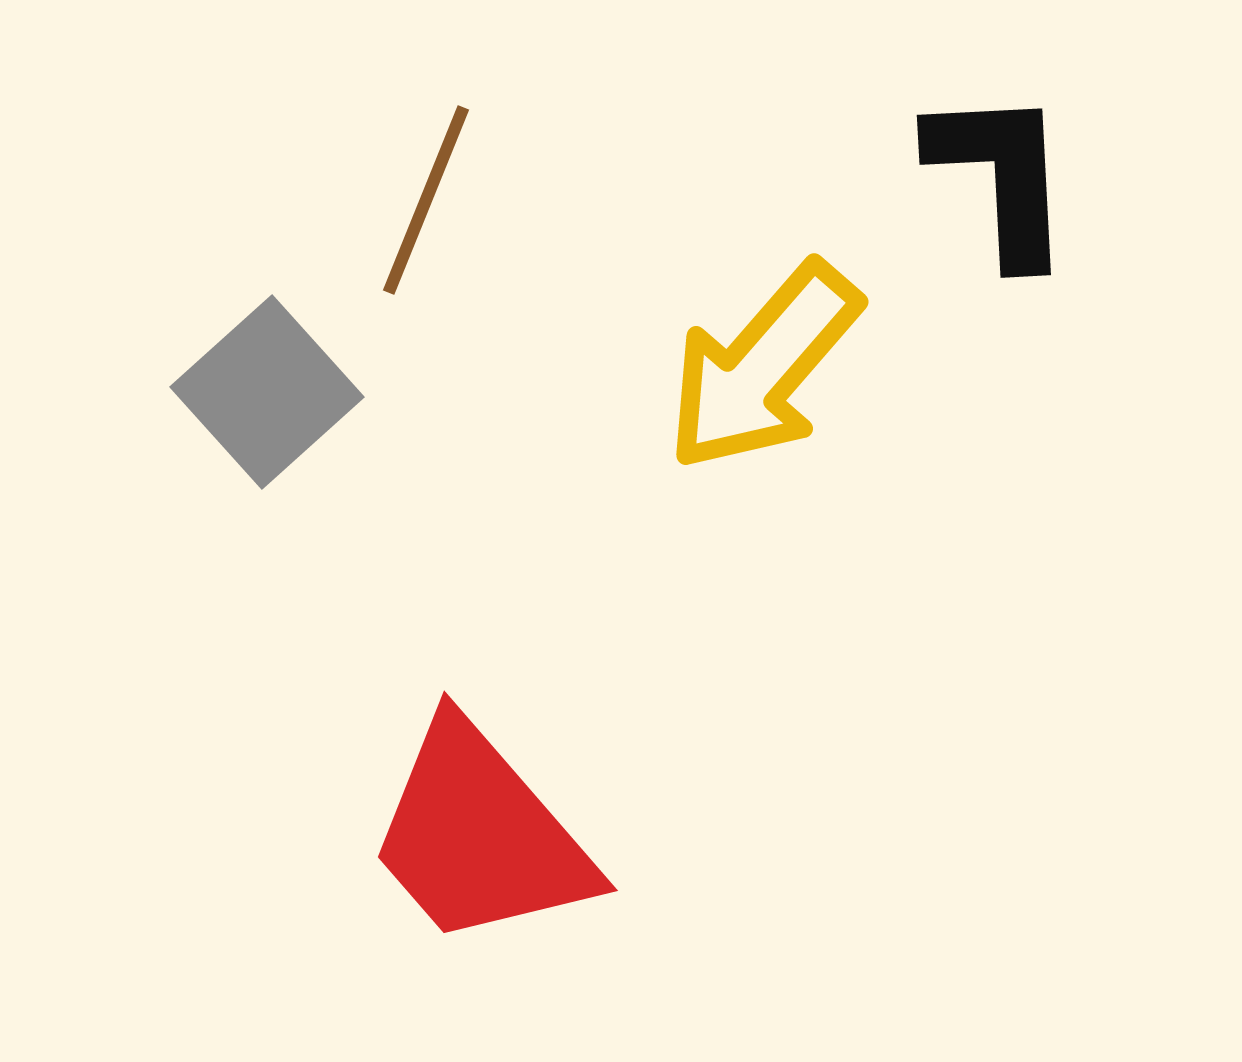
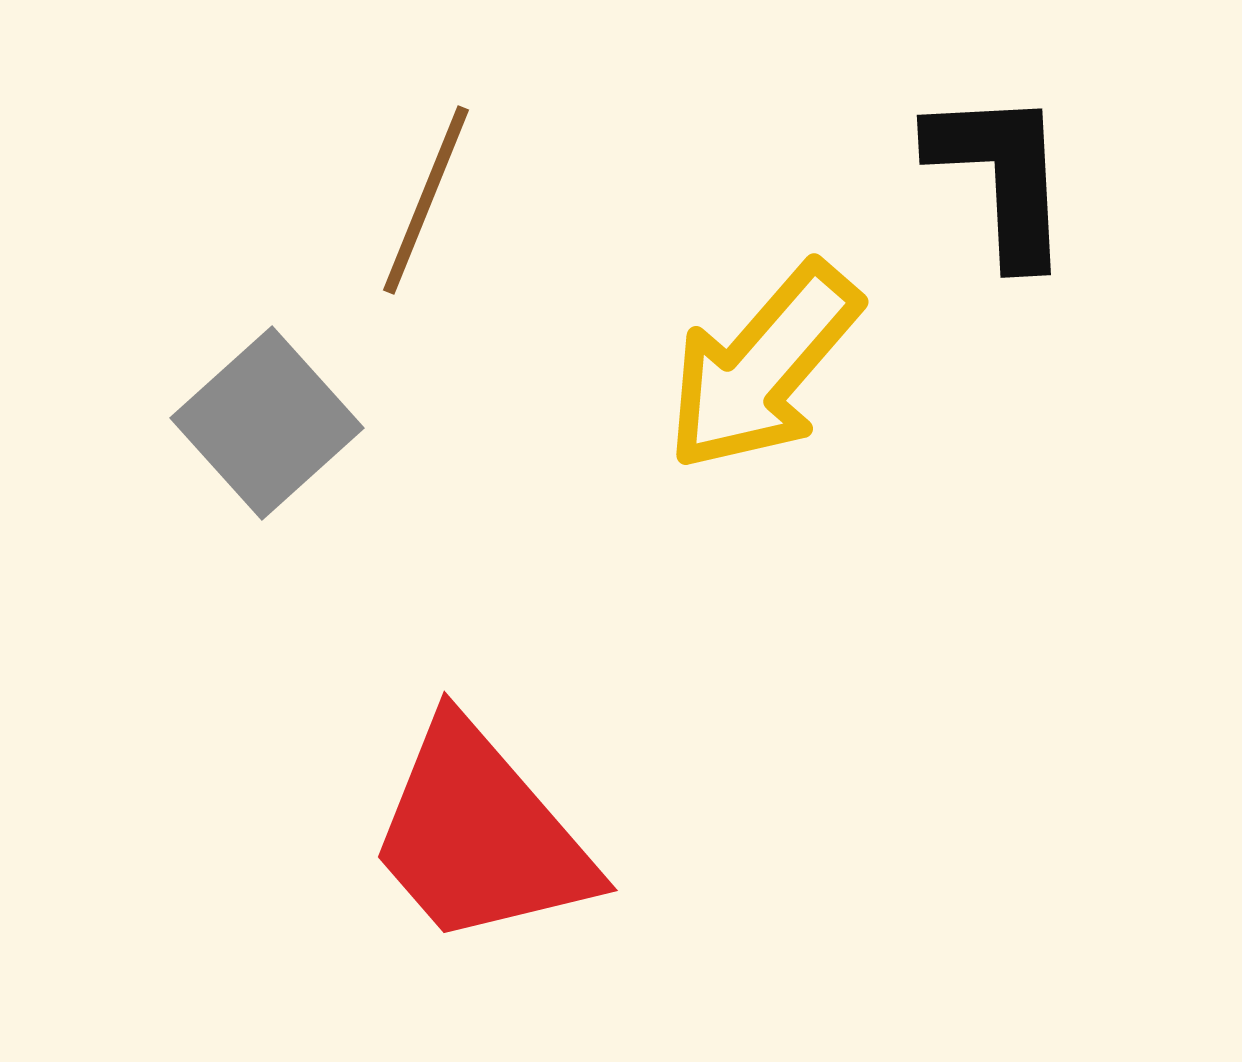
gray square: moved 31 px down
